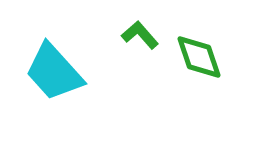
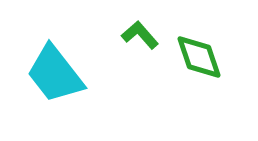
cyan trapezoid: moved 1 px right, 2 px down; rotated 4 degrees clockwise
